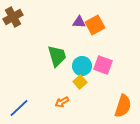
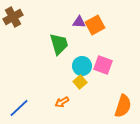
green trapezoid: moved 2 px right, 12 px up
